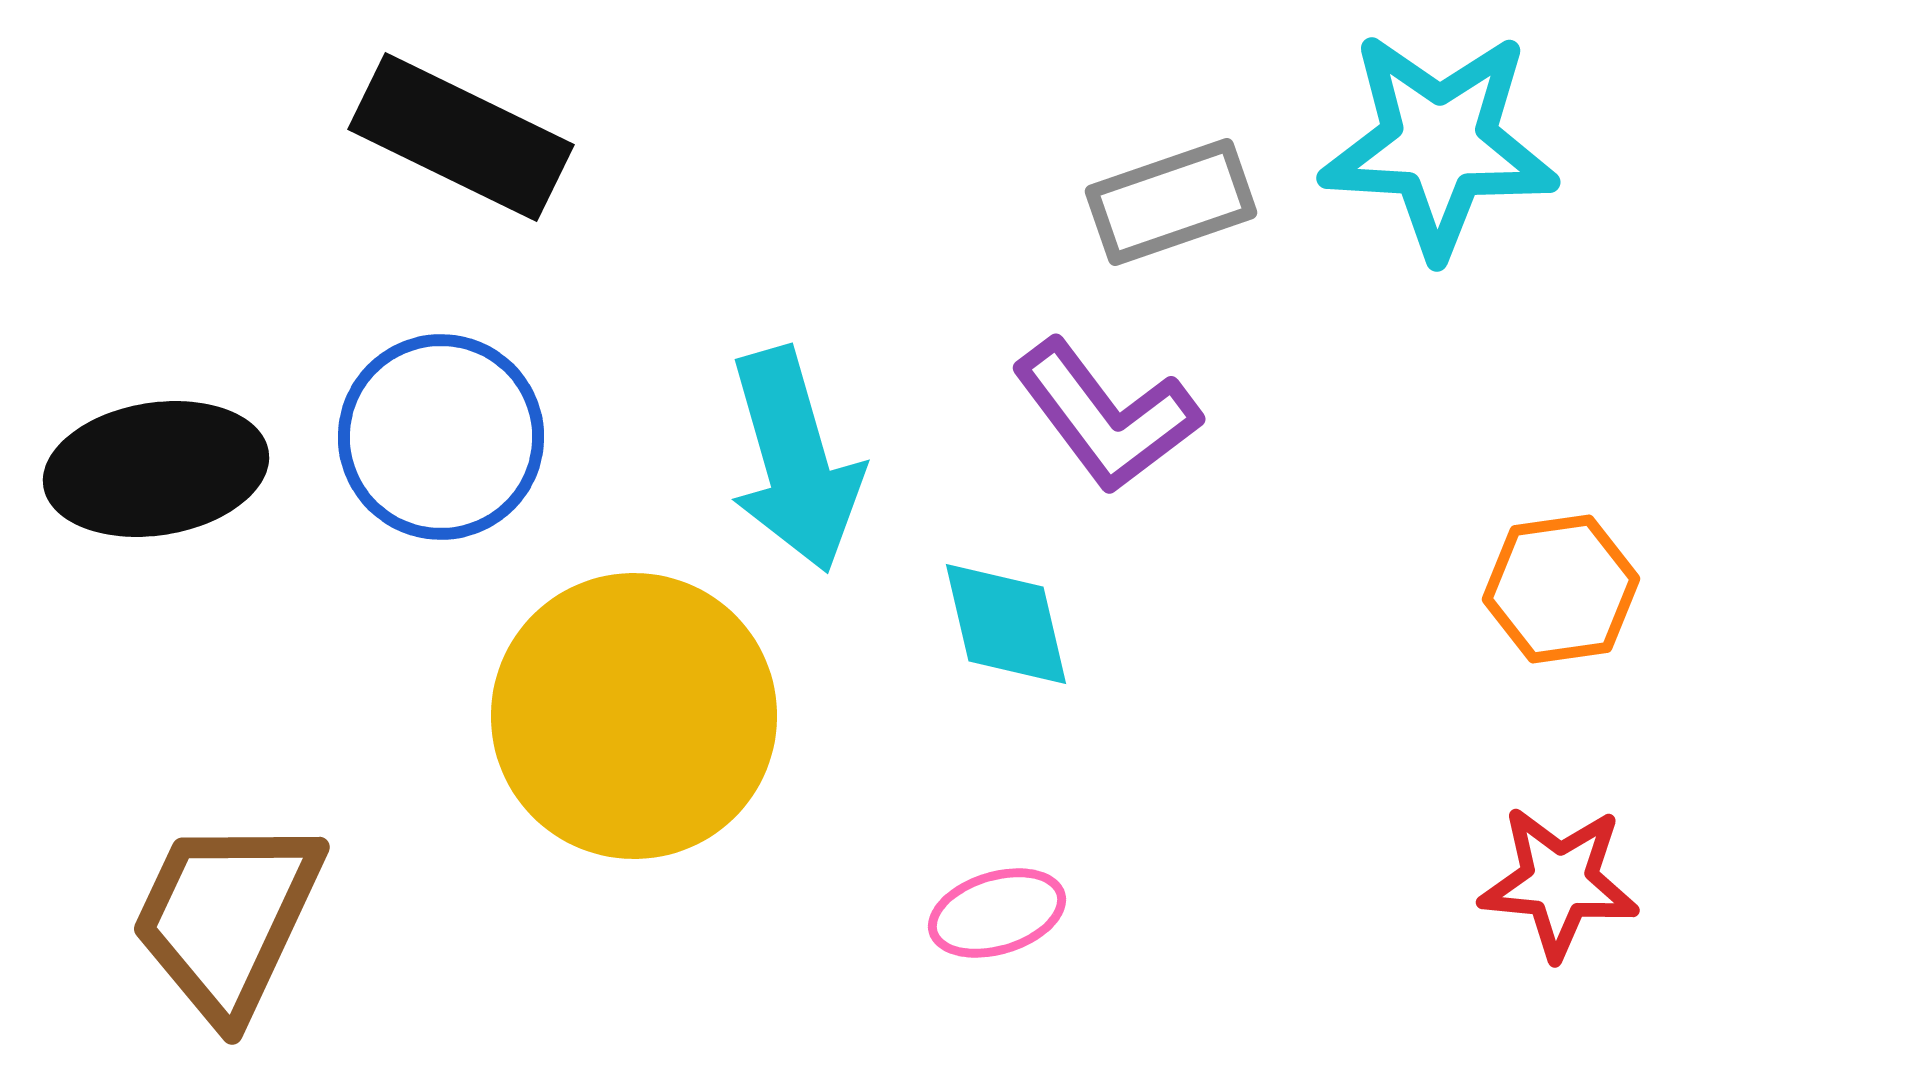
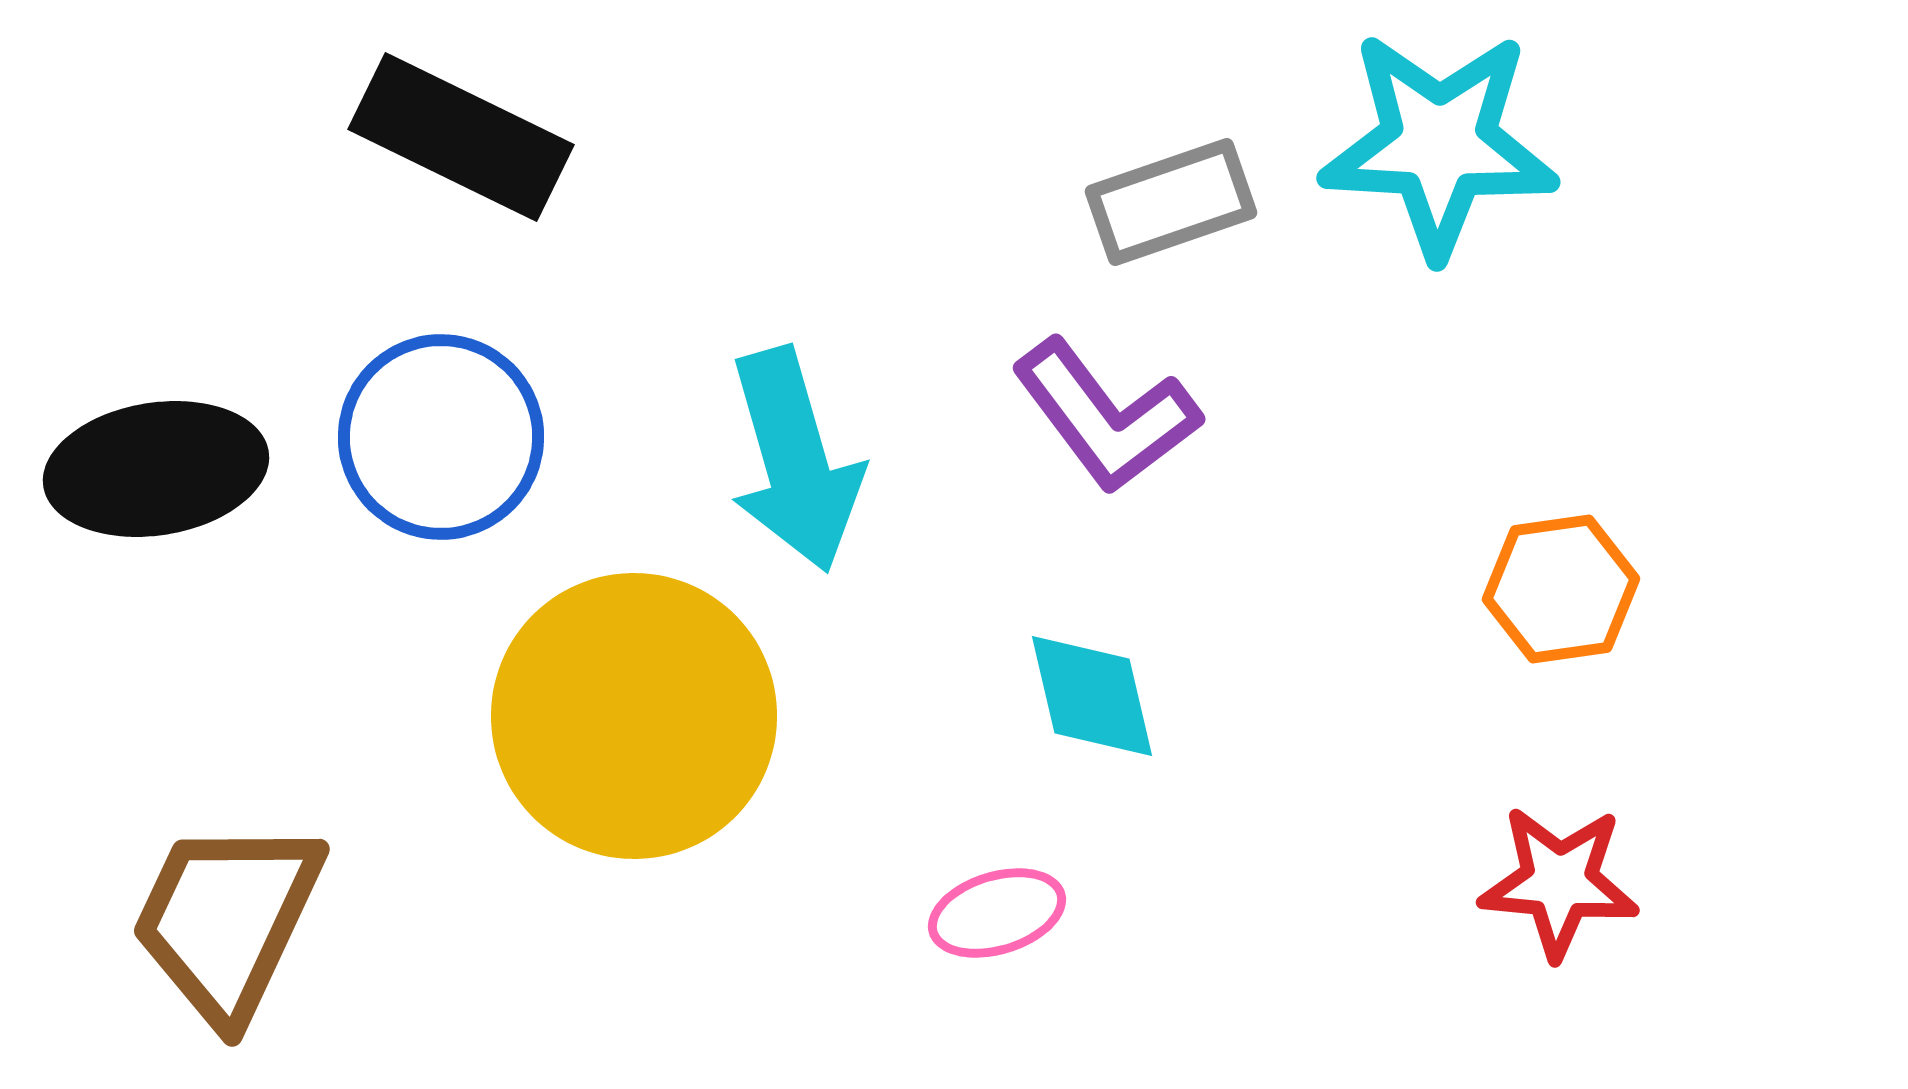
cyan diamond: moved 86 px right, 72 px down
brown trapezoid: moved 2 px down
